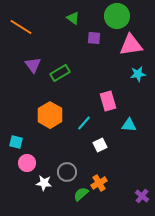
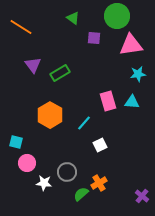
cyan triangle: moved 3 px right, 23 px up
